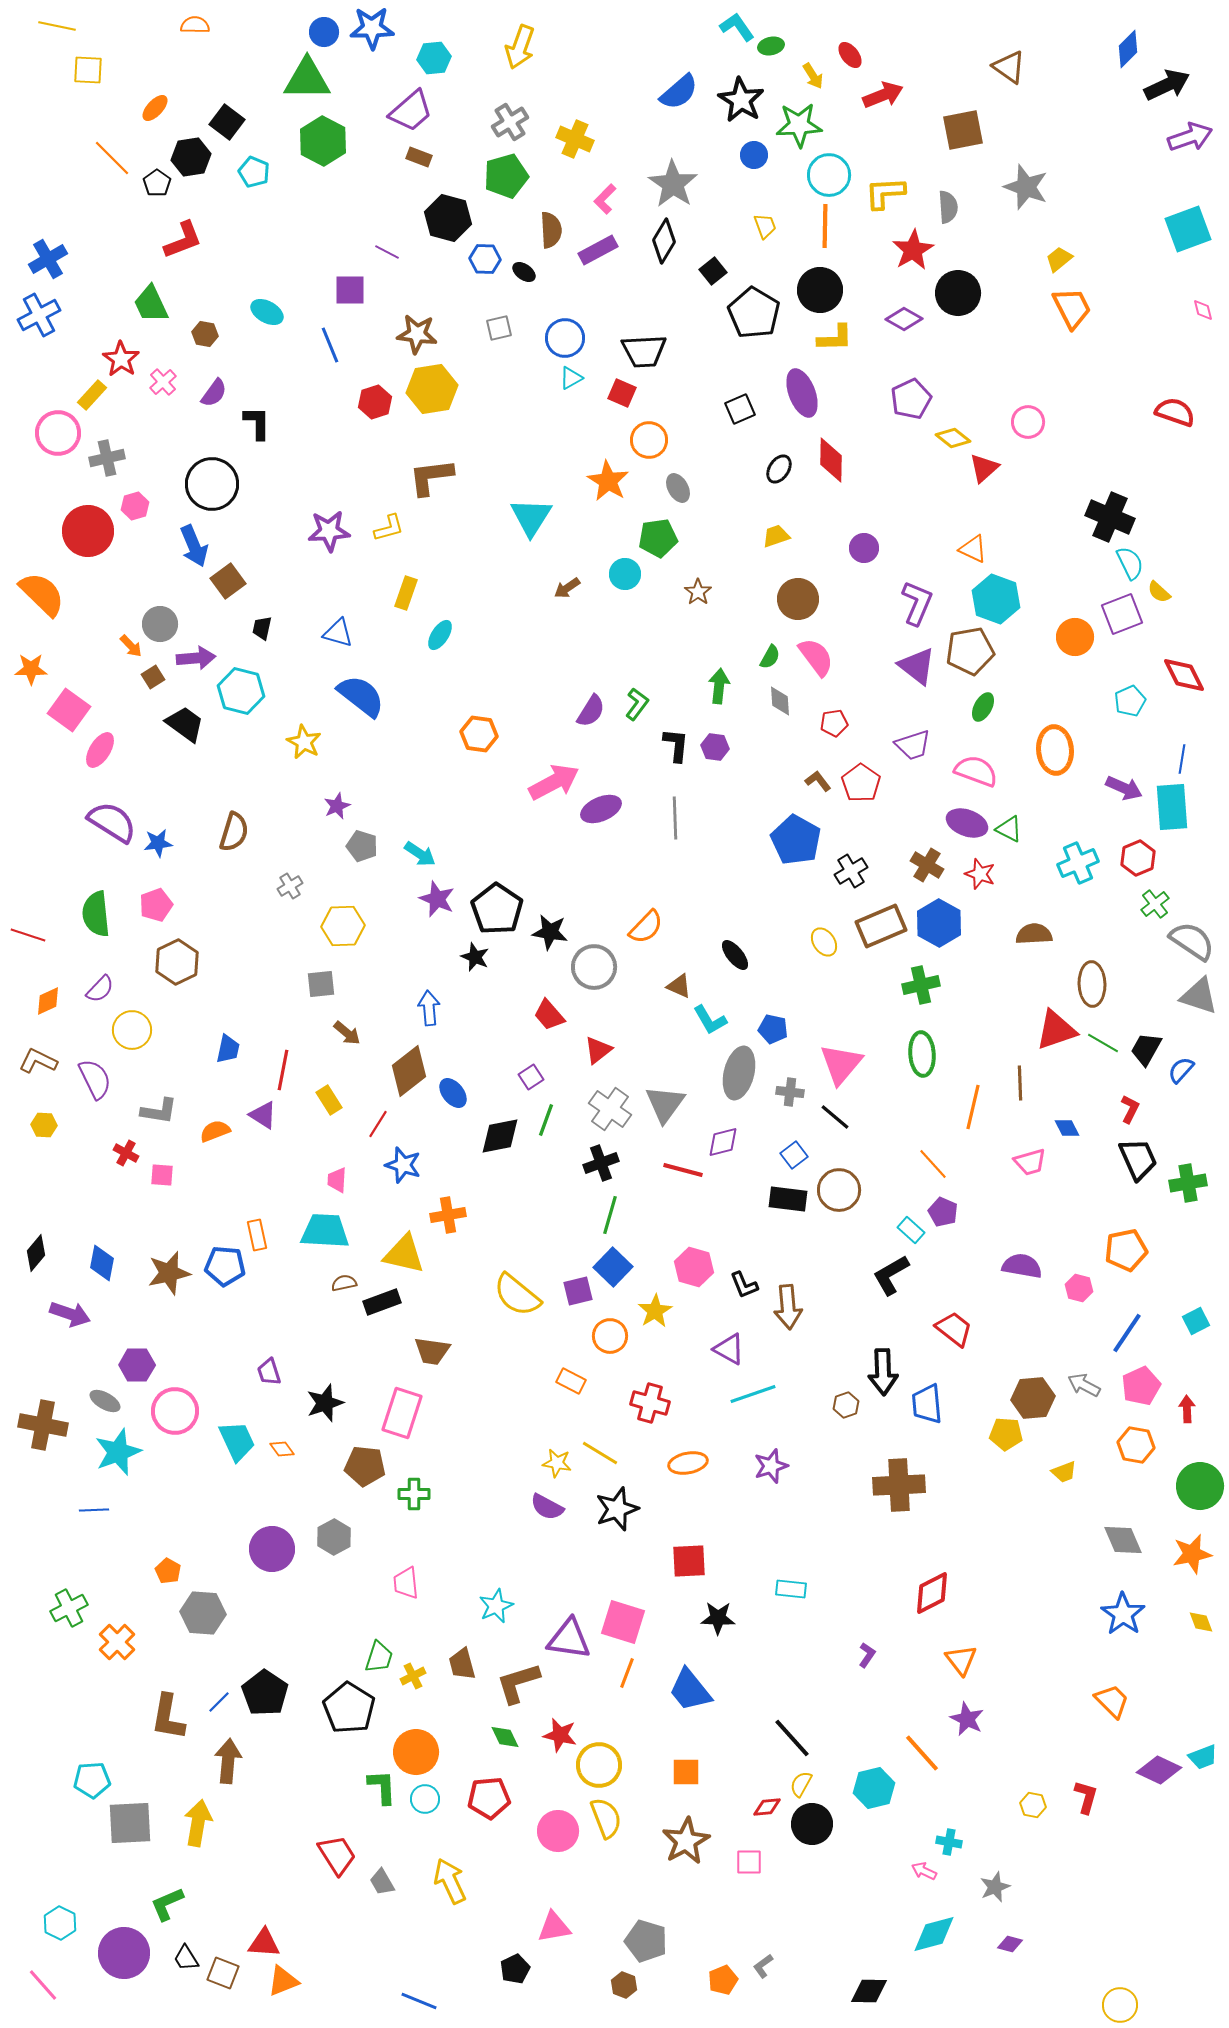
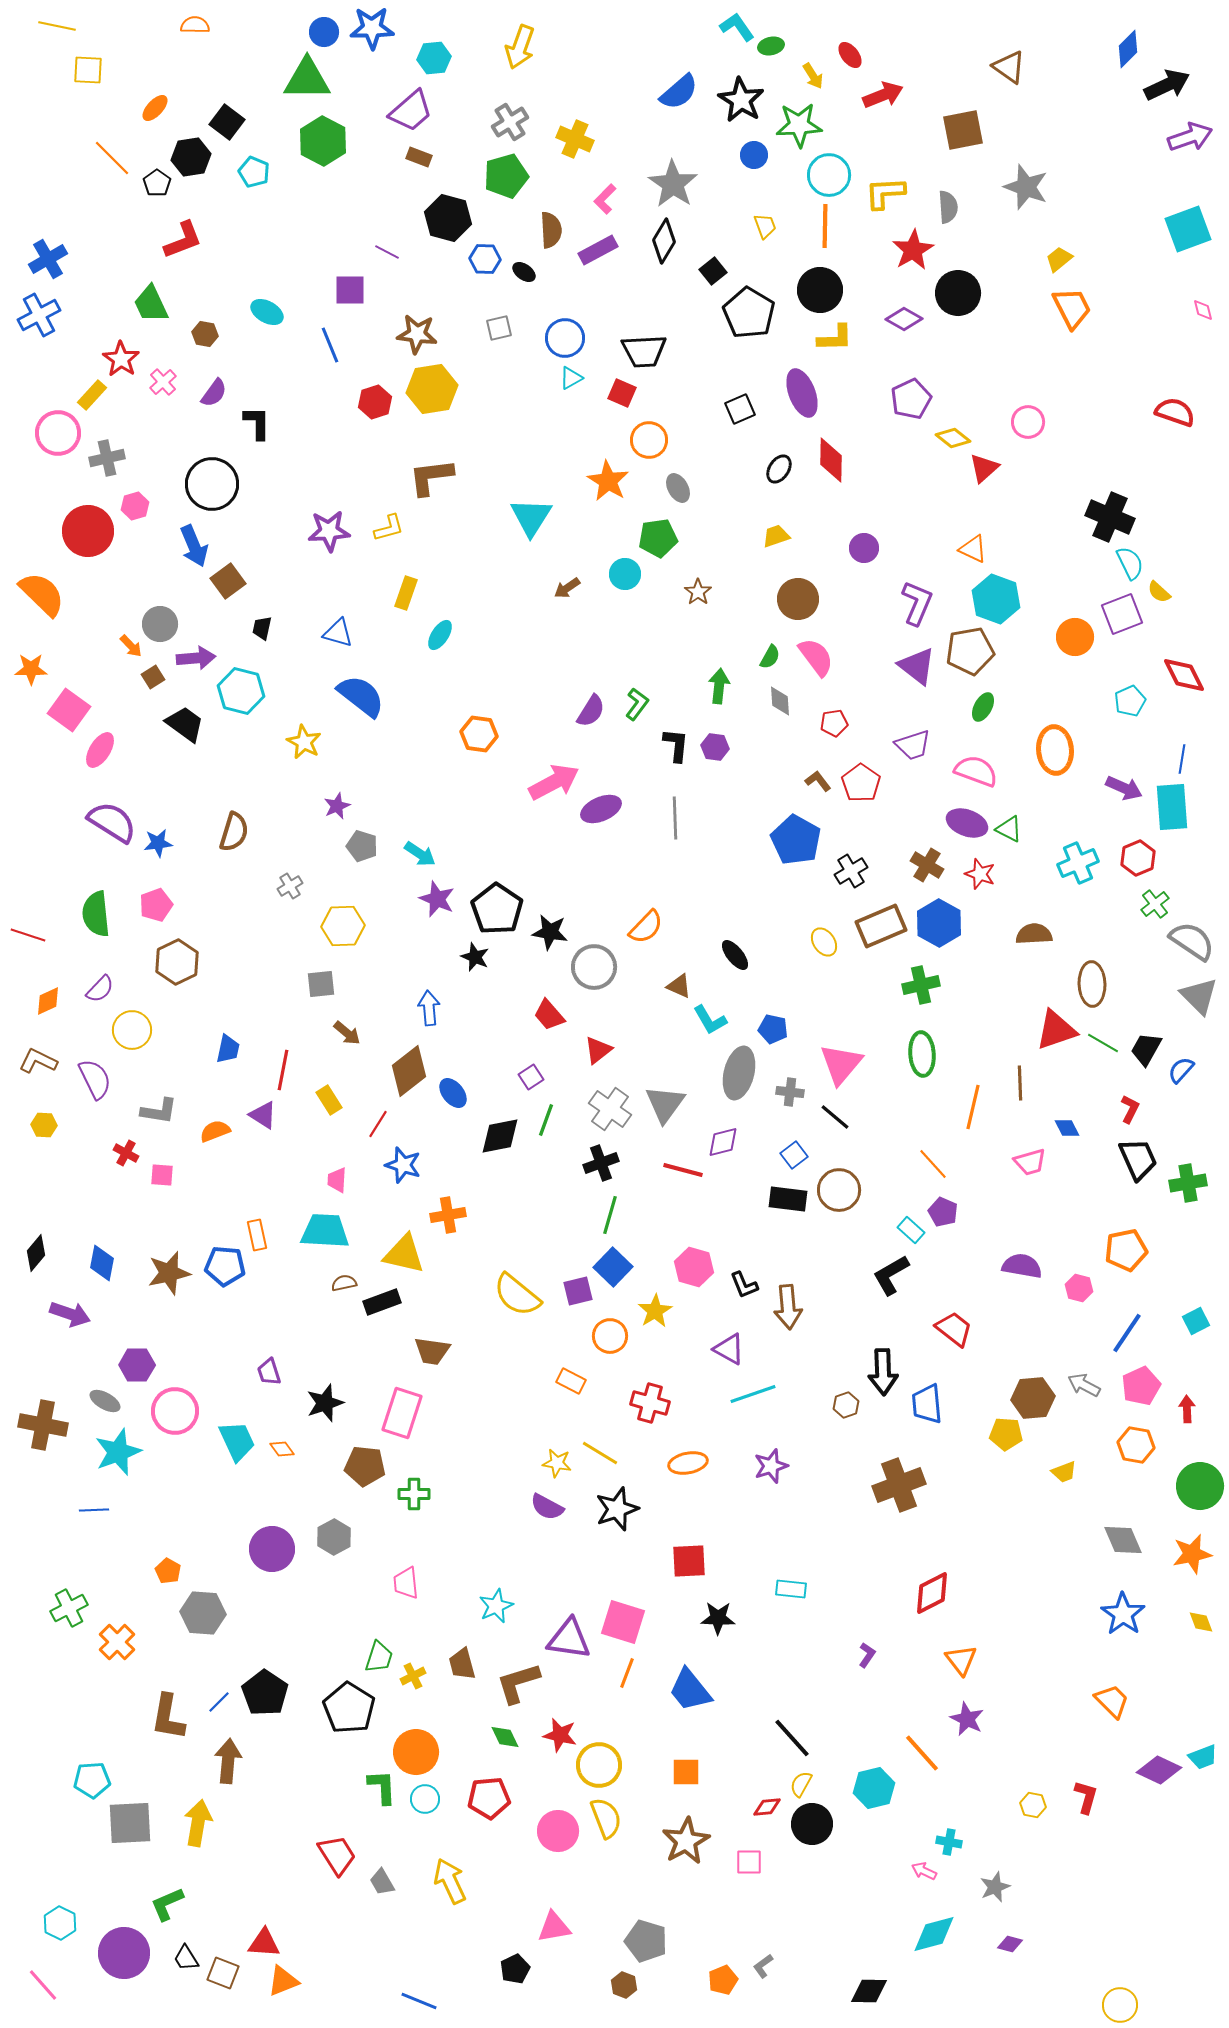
black pentagon at (754, 313): moved 5 px left
gray triangle at (1199, 996): rotated 27 degrees clockwise
brown cross at (899, 1485): rotated 18 degrees counterclockwise
